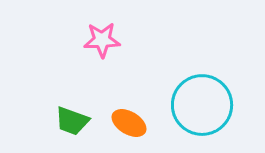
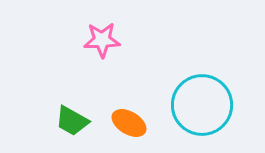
green trapezoid: rotated 9 degrees clockwise
